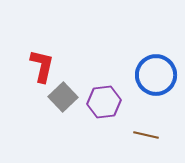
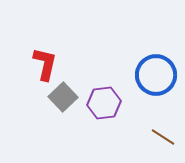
red L-shape: moved 3 px right, 2 px up
purple hexagon: moved 1 px down
brown line: moved 17 px right, 2 px down; rotated 20 degrees clockwise
